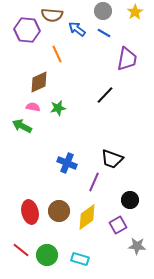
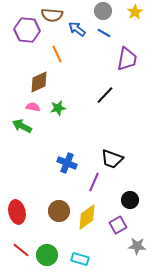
red ellipse: moved 13 px left
